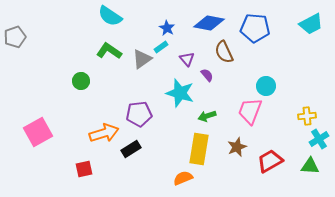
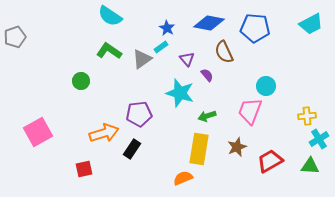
black rectangle: moved 1 px right; rotated 24 degrees counterclockwise
